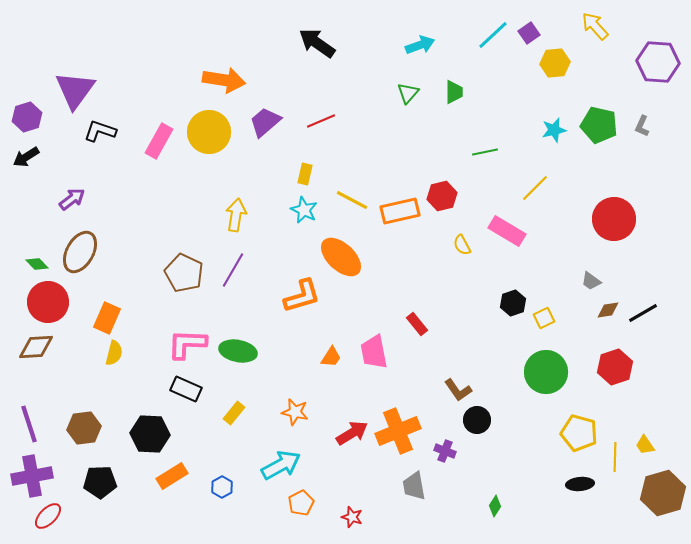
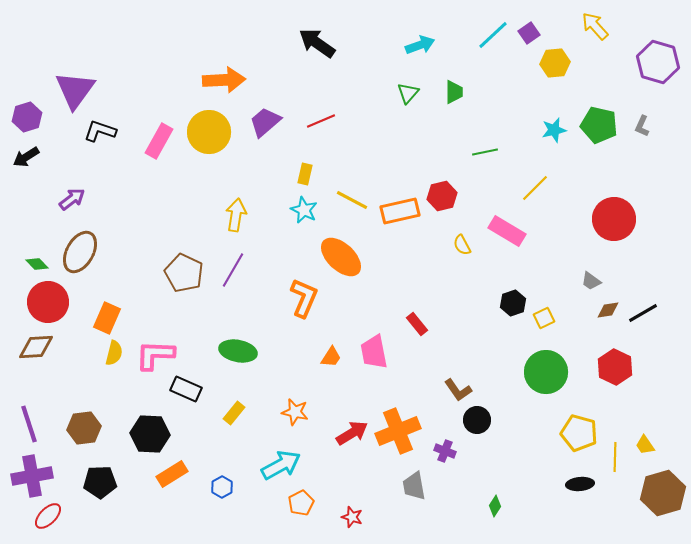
purple hexagon at (658, 62): rotated 12 degrees clockwise
orange arrow at (224, 80): rotated 12 degrees counterclockwise
orange L-shape at (302, 296): moved 2 px right, 2 px down; rotated 51 degrees counterclockwise
pink L-shape at (187, 344): moved 32 px left, 11 px down
red hexagon at (615, 367): rotated 16 degrees counterclockwise
orange rectangle at (172, 476): moved 2 px up
